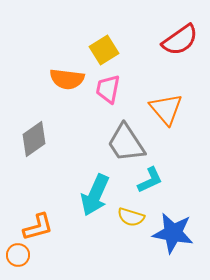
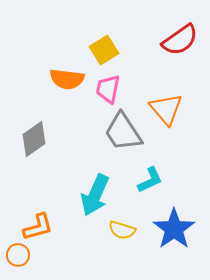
gray trapezoid: moved 3 px left, 11 px up
yellow semicircle: moved 9 px left, 13 px down
blue star: moved 1 px right, 4 px up; rotated 27 degrees clockwise
